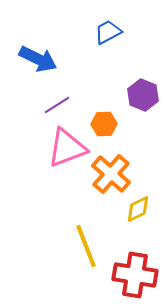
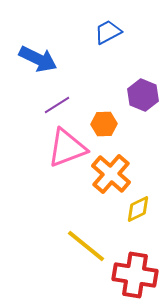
yellow line: rotated 30 degrees counterclockwise
